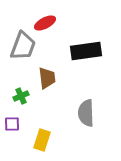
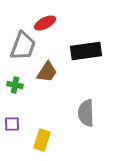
brown trapezoid: moved 6 px up; rotated 40 degrees clockwise
green cross: moved 6 px left, 11 px up; rotated 35 degrees clockwise
